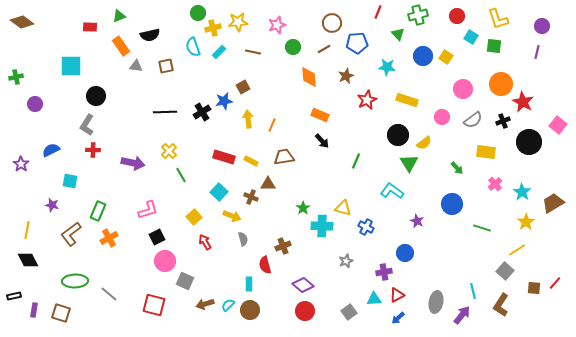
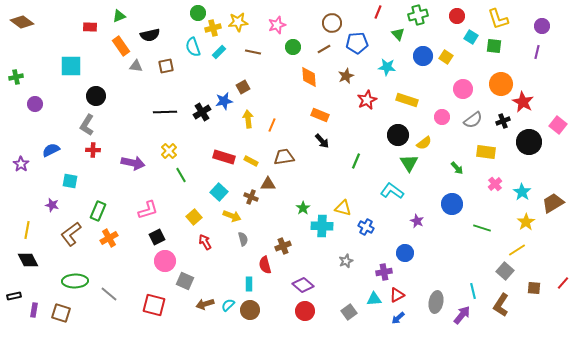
red line at (555, 283): moved 8 px right
